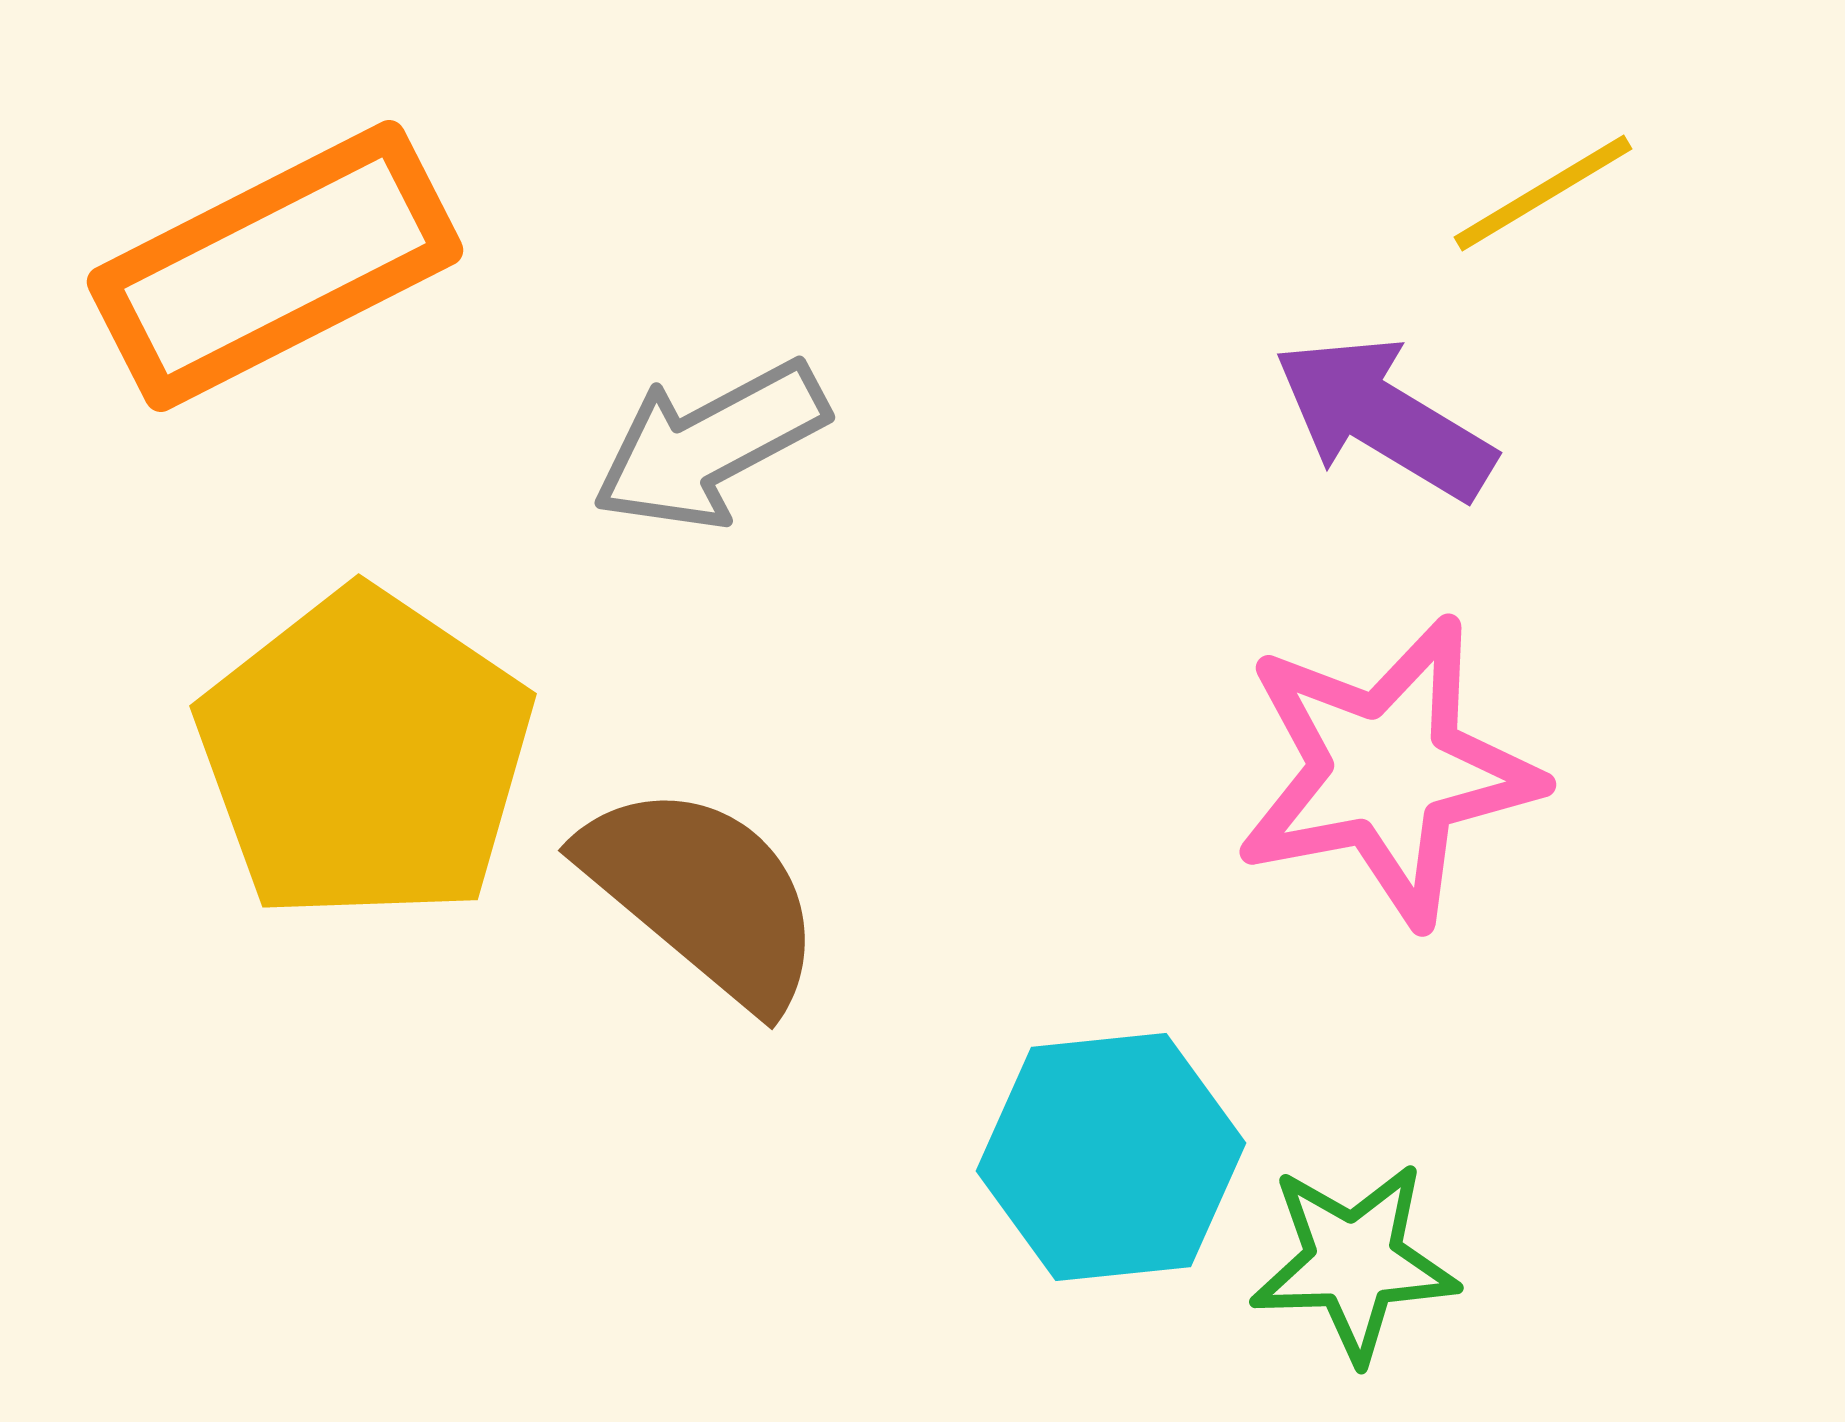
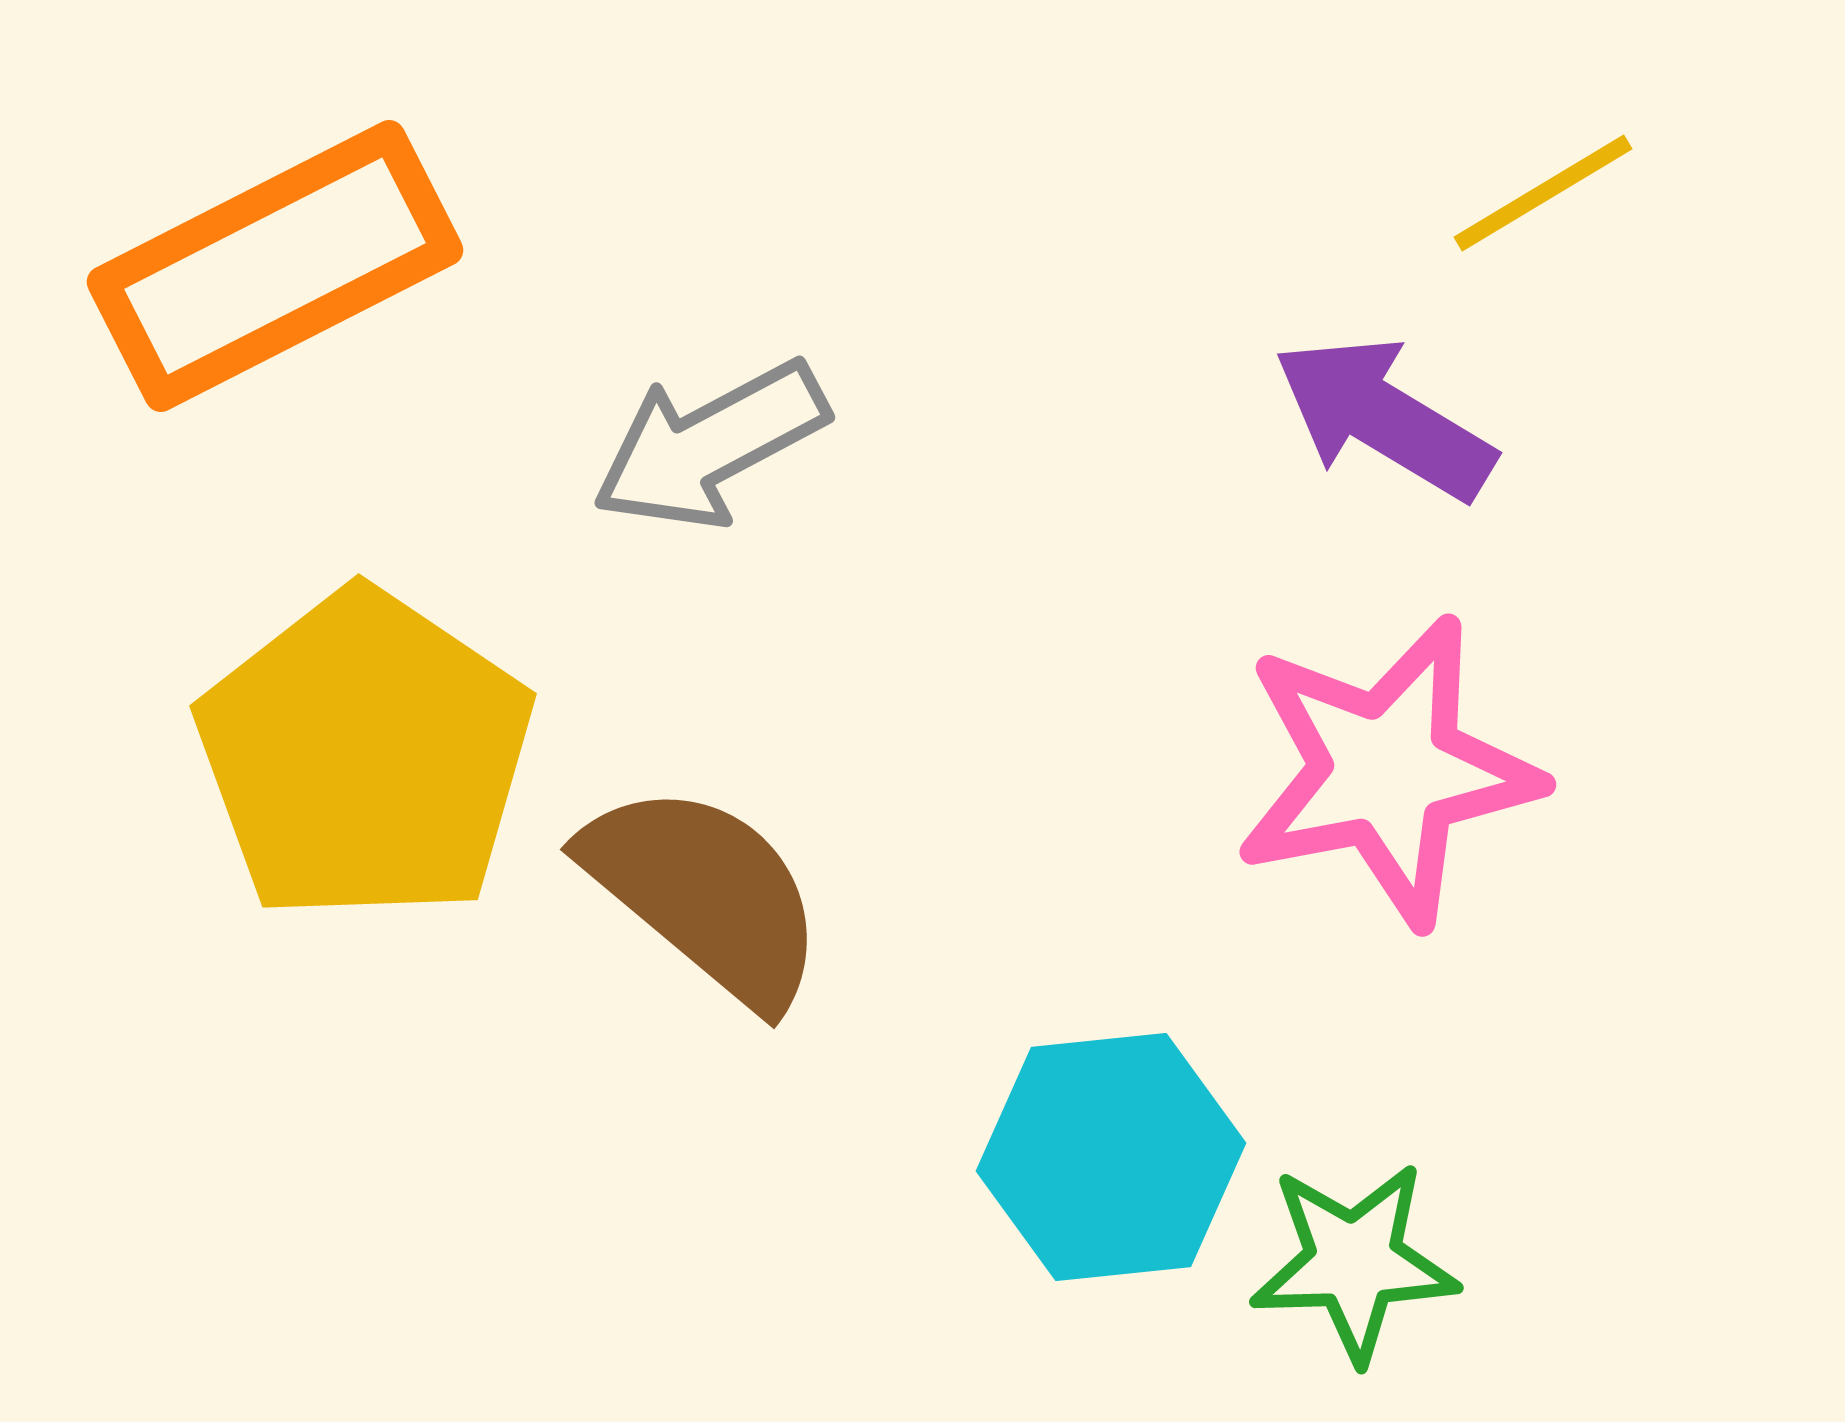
brown semicircle: moved 2 px right, 1 px up
